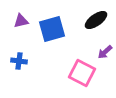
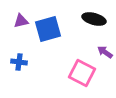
black ellipse: moved 2 px left, 1 px up; rotated 50 degrees clockwise
blue square: moved 4 px left
purple arrow: rotated 77 degrees clockwise
blue cross: moved 1 px down
